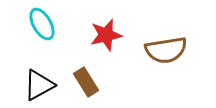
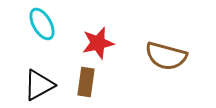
red star: moved 8 px left, 8 px down
brown semicircle: moved 6 px down; rotated 24 degrees clockwise
brown rectangle: rotated 40 degrees clockwise
